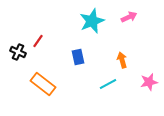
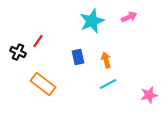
orange arrow: moved 16 px left
pink star: moved 13 px down
